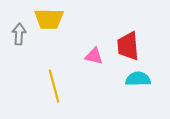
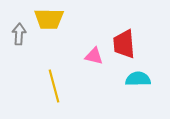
red trapezoid: moved 4 px left, 2 px up
